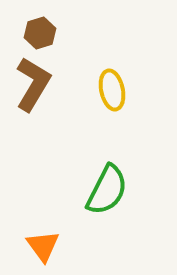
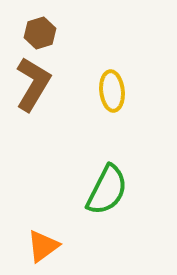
yellow ellipse: moved 1 px down; rotated 6 degrees clockwise
orange triangle: rotated 30 degrees clockwise
